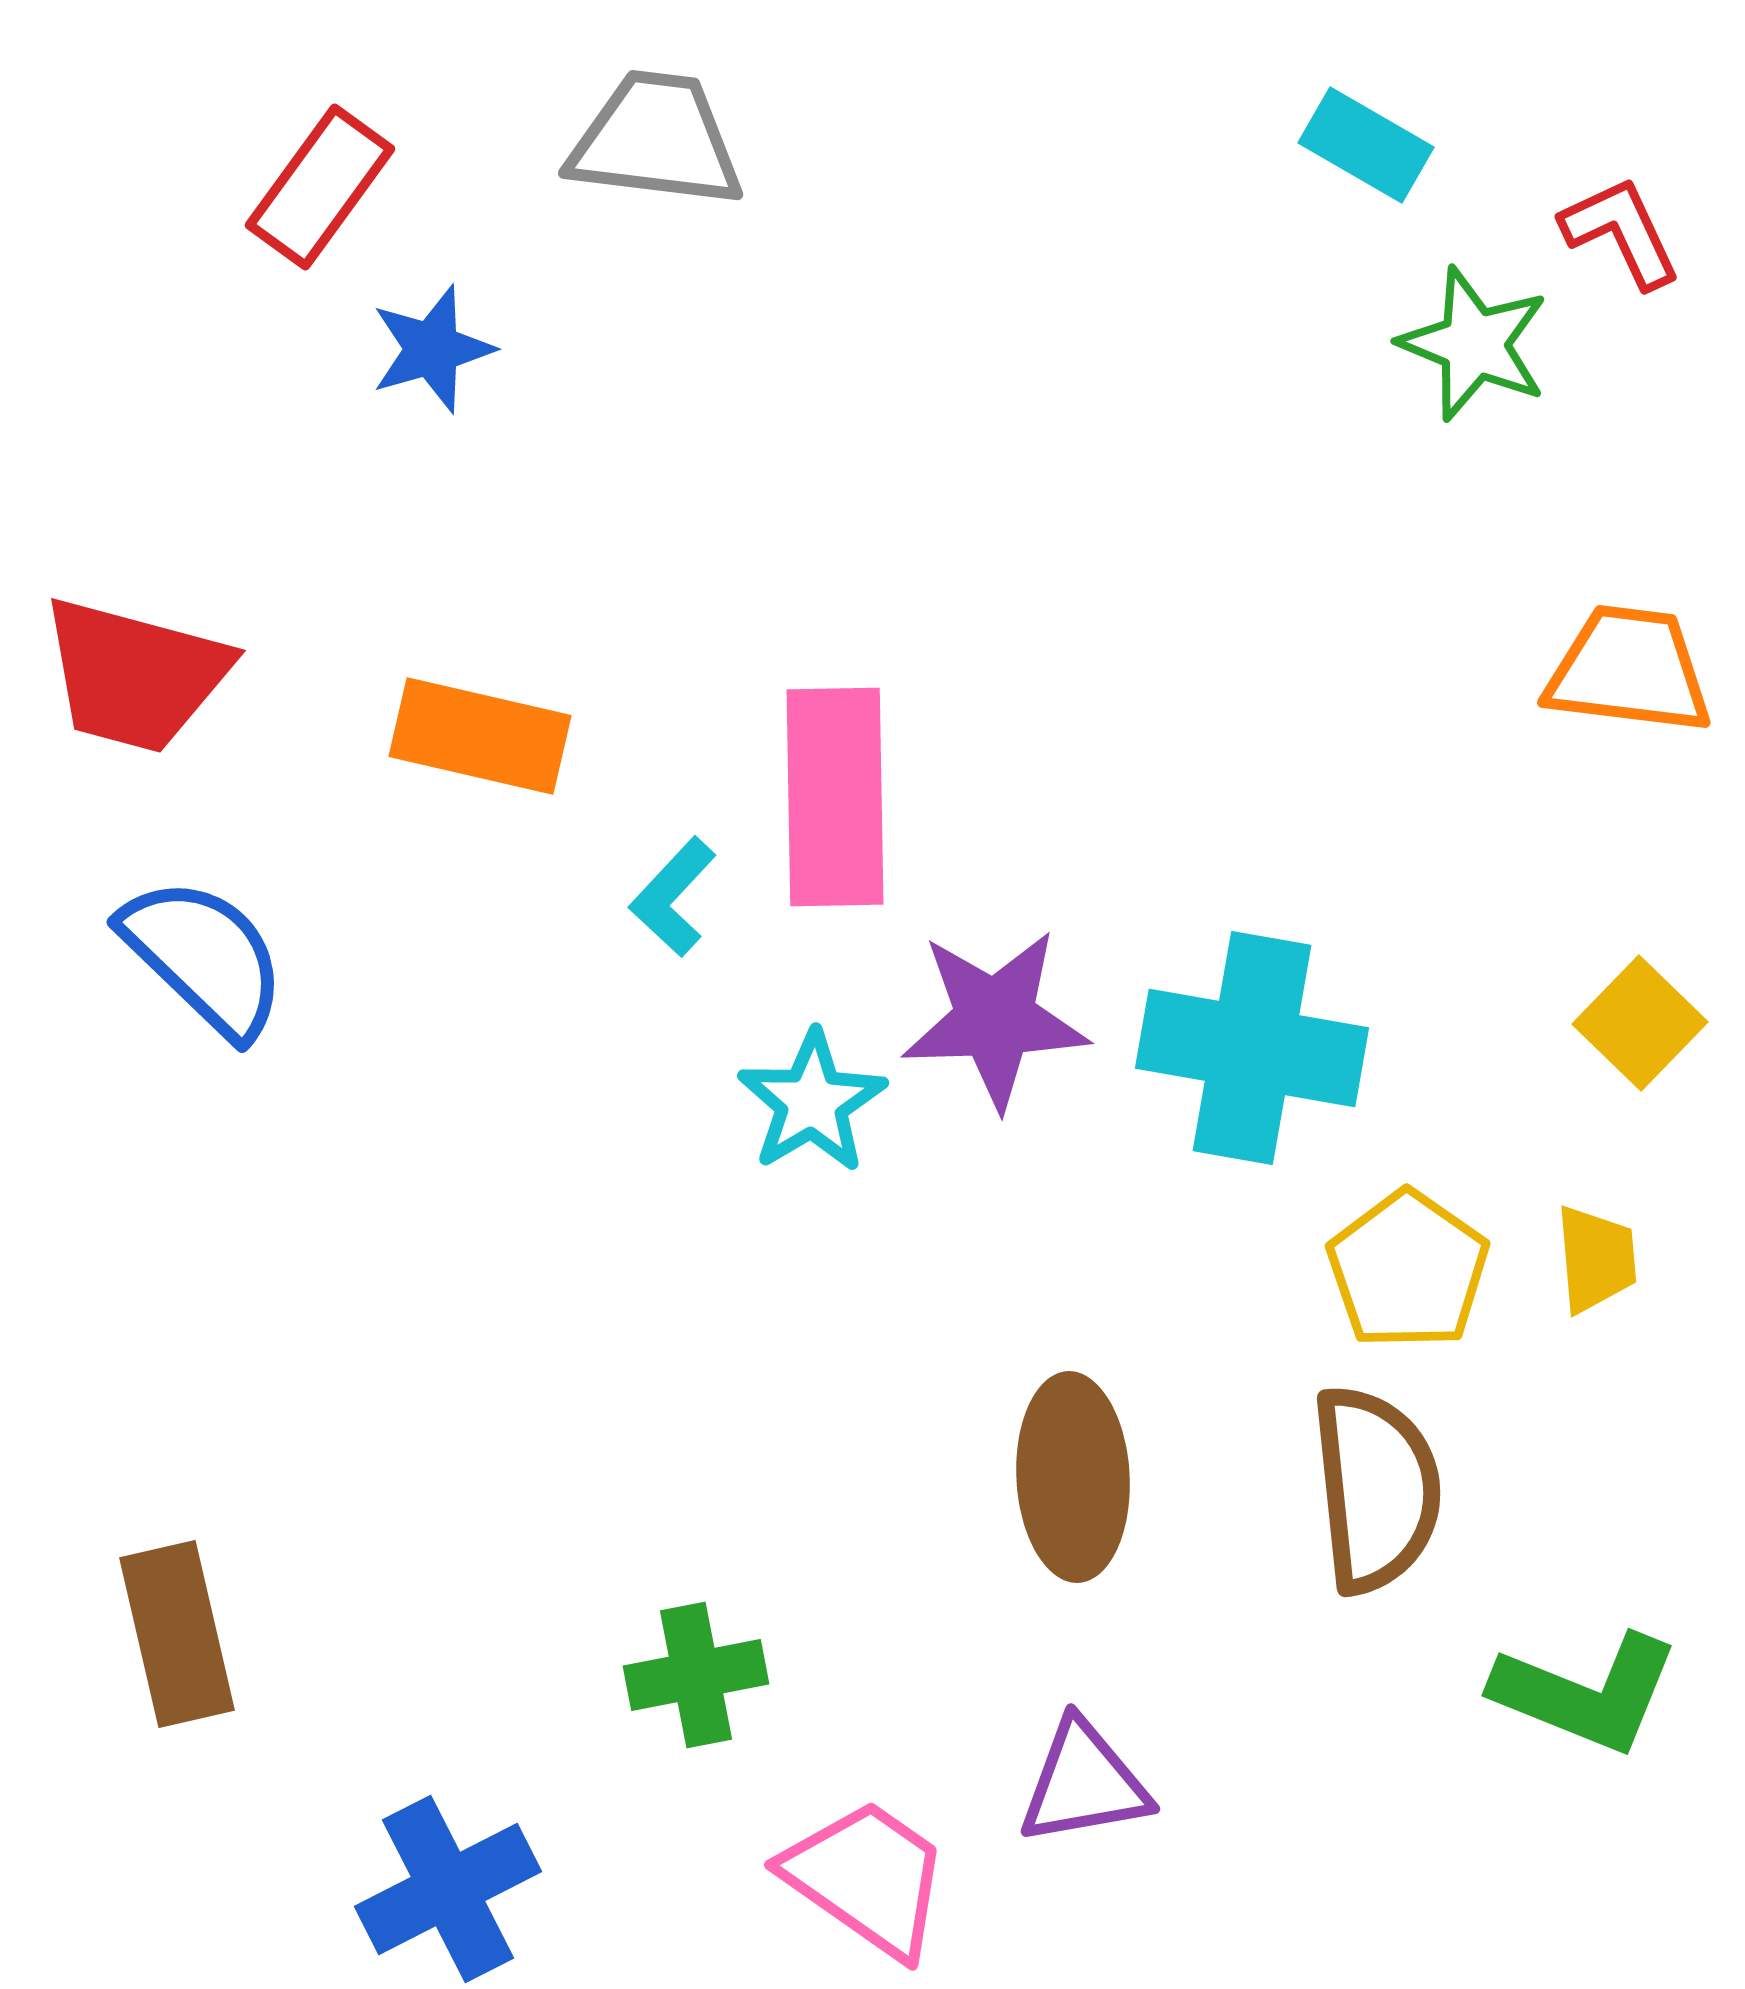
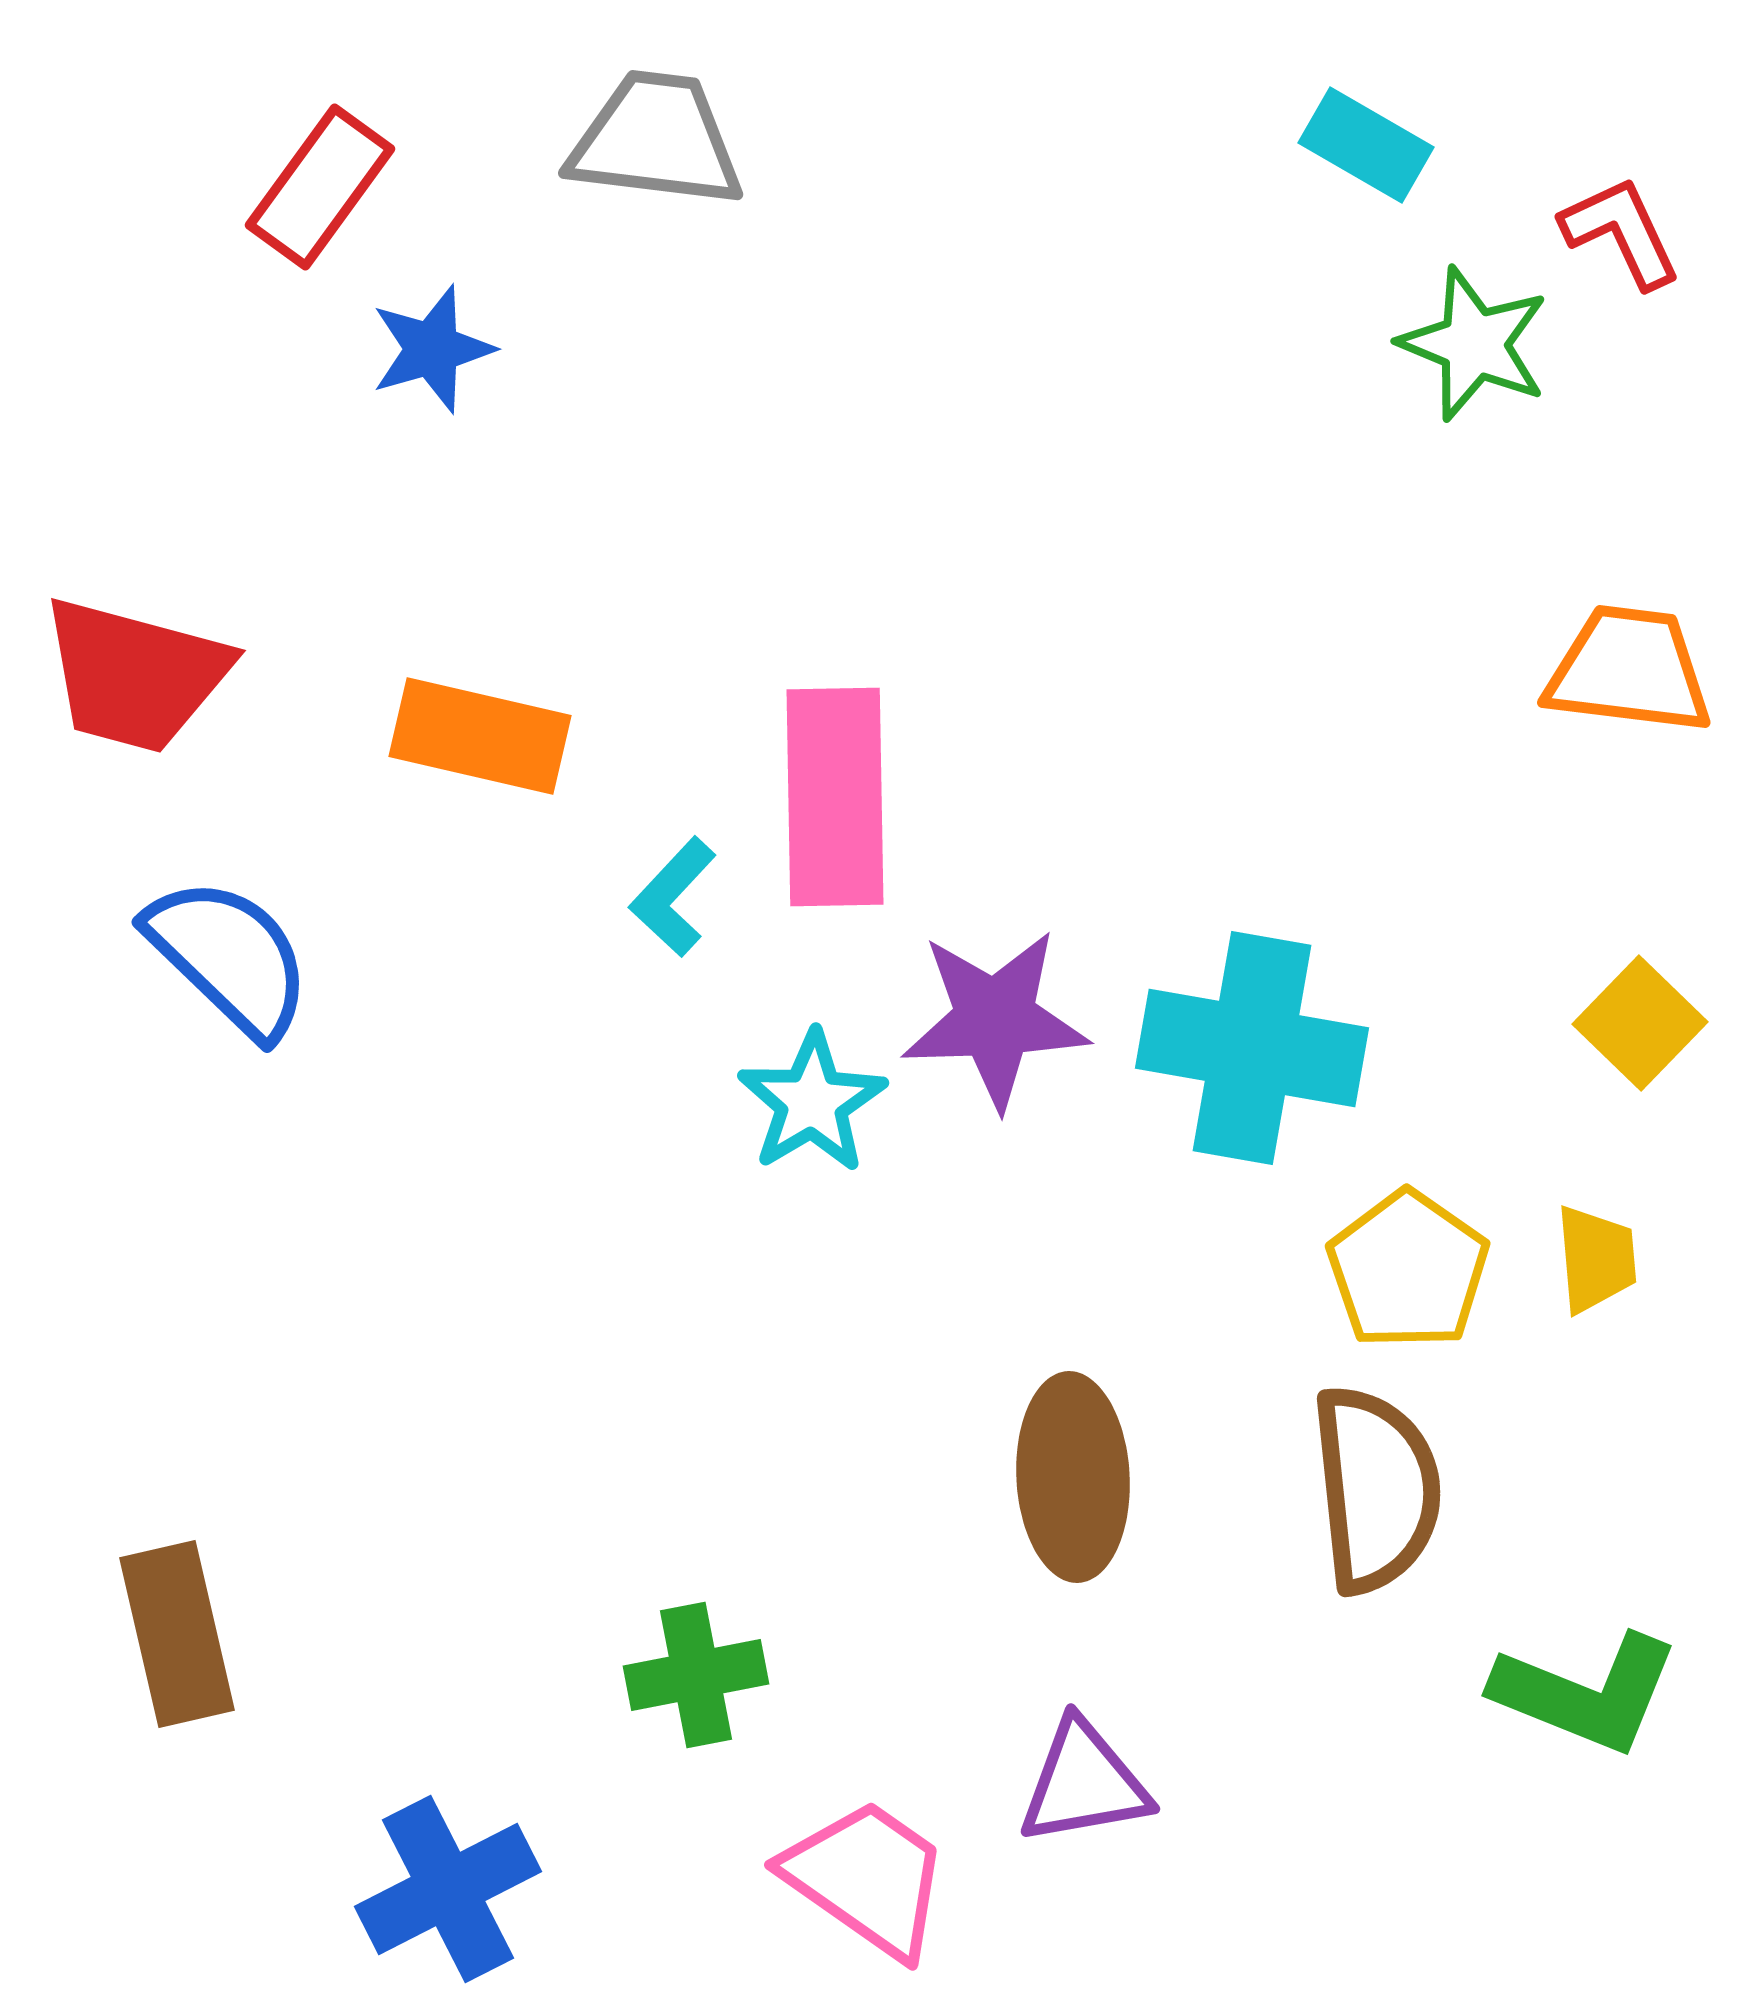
blue semicircle: moved 25 px right
